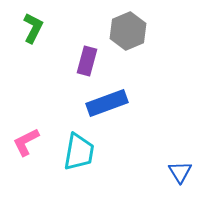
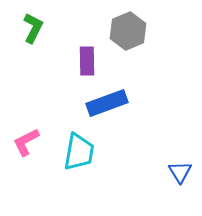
purple rectangle: rotated 16 degrees counterclockwise
